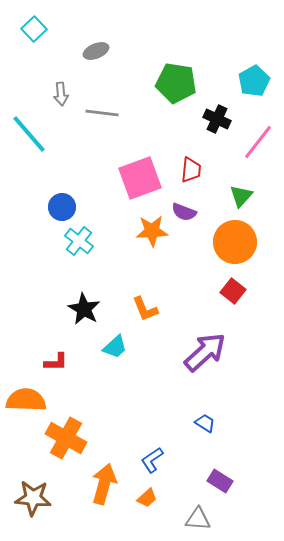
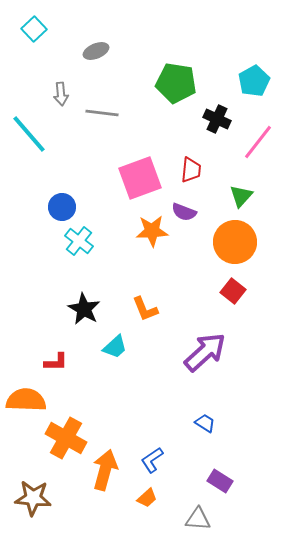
orange arrow: moved 1 px right, 14 px up
